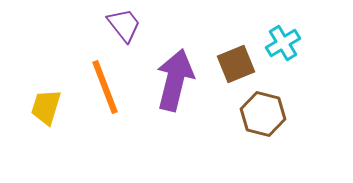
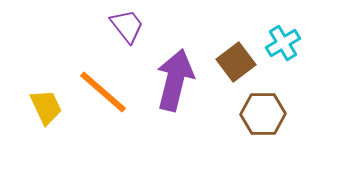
purple trapezoid: moved 3 px right, 1 px down
brown square: moved 2 px up; rotated 15 degrees counterclockwise
orange line: moved 2 px left, 5 px down; rotated 28 degrees counterclockwise
yellow trapezoid: rotated 138 degrees clockwise
brown hexagon: rotated 15 degrees counterclockwise
